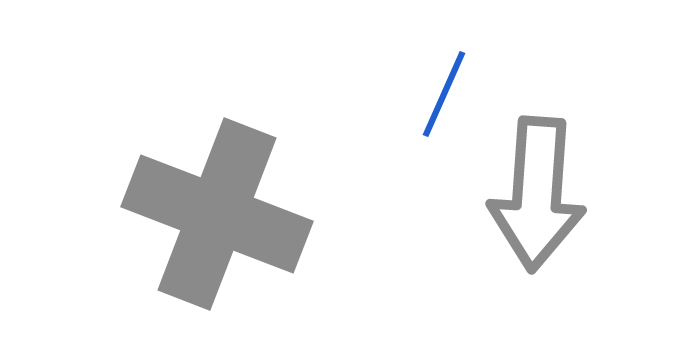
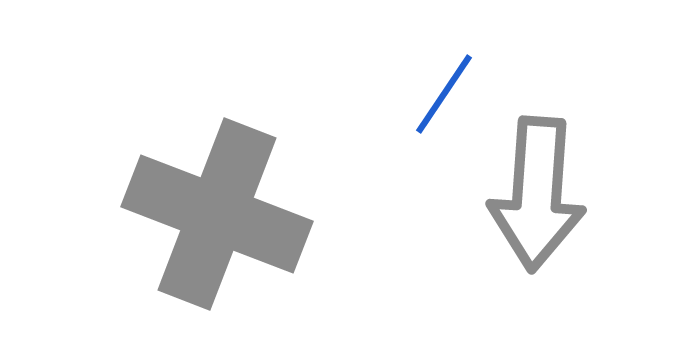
blue line: rotated 10 degrees clockwise
